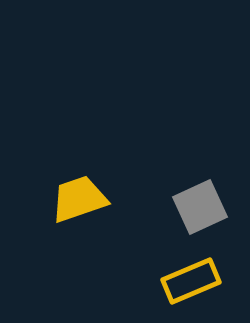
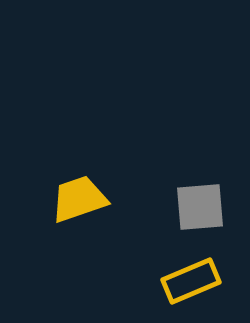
gray square: rotated 20 degrees clockwise
